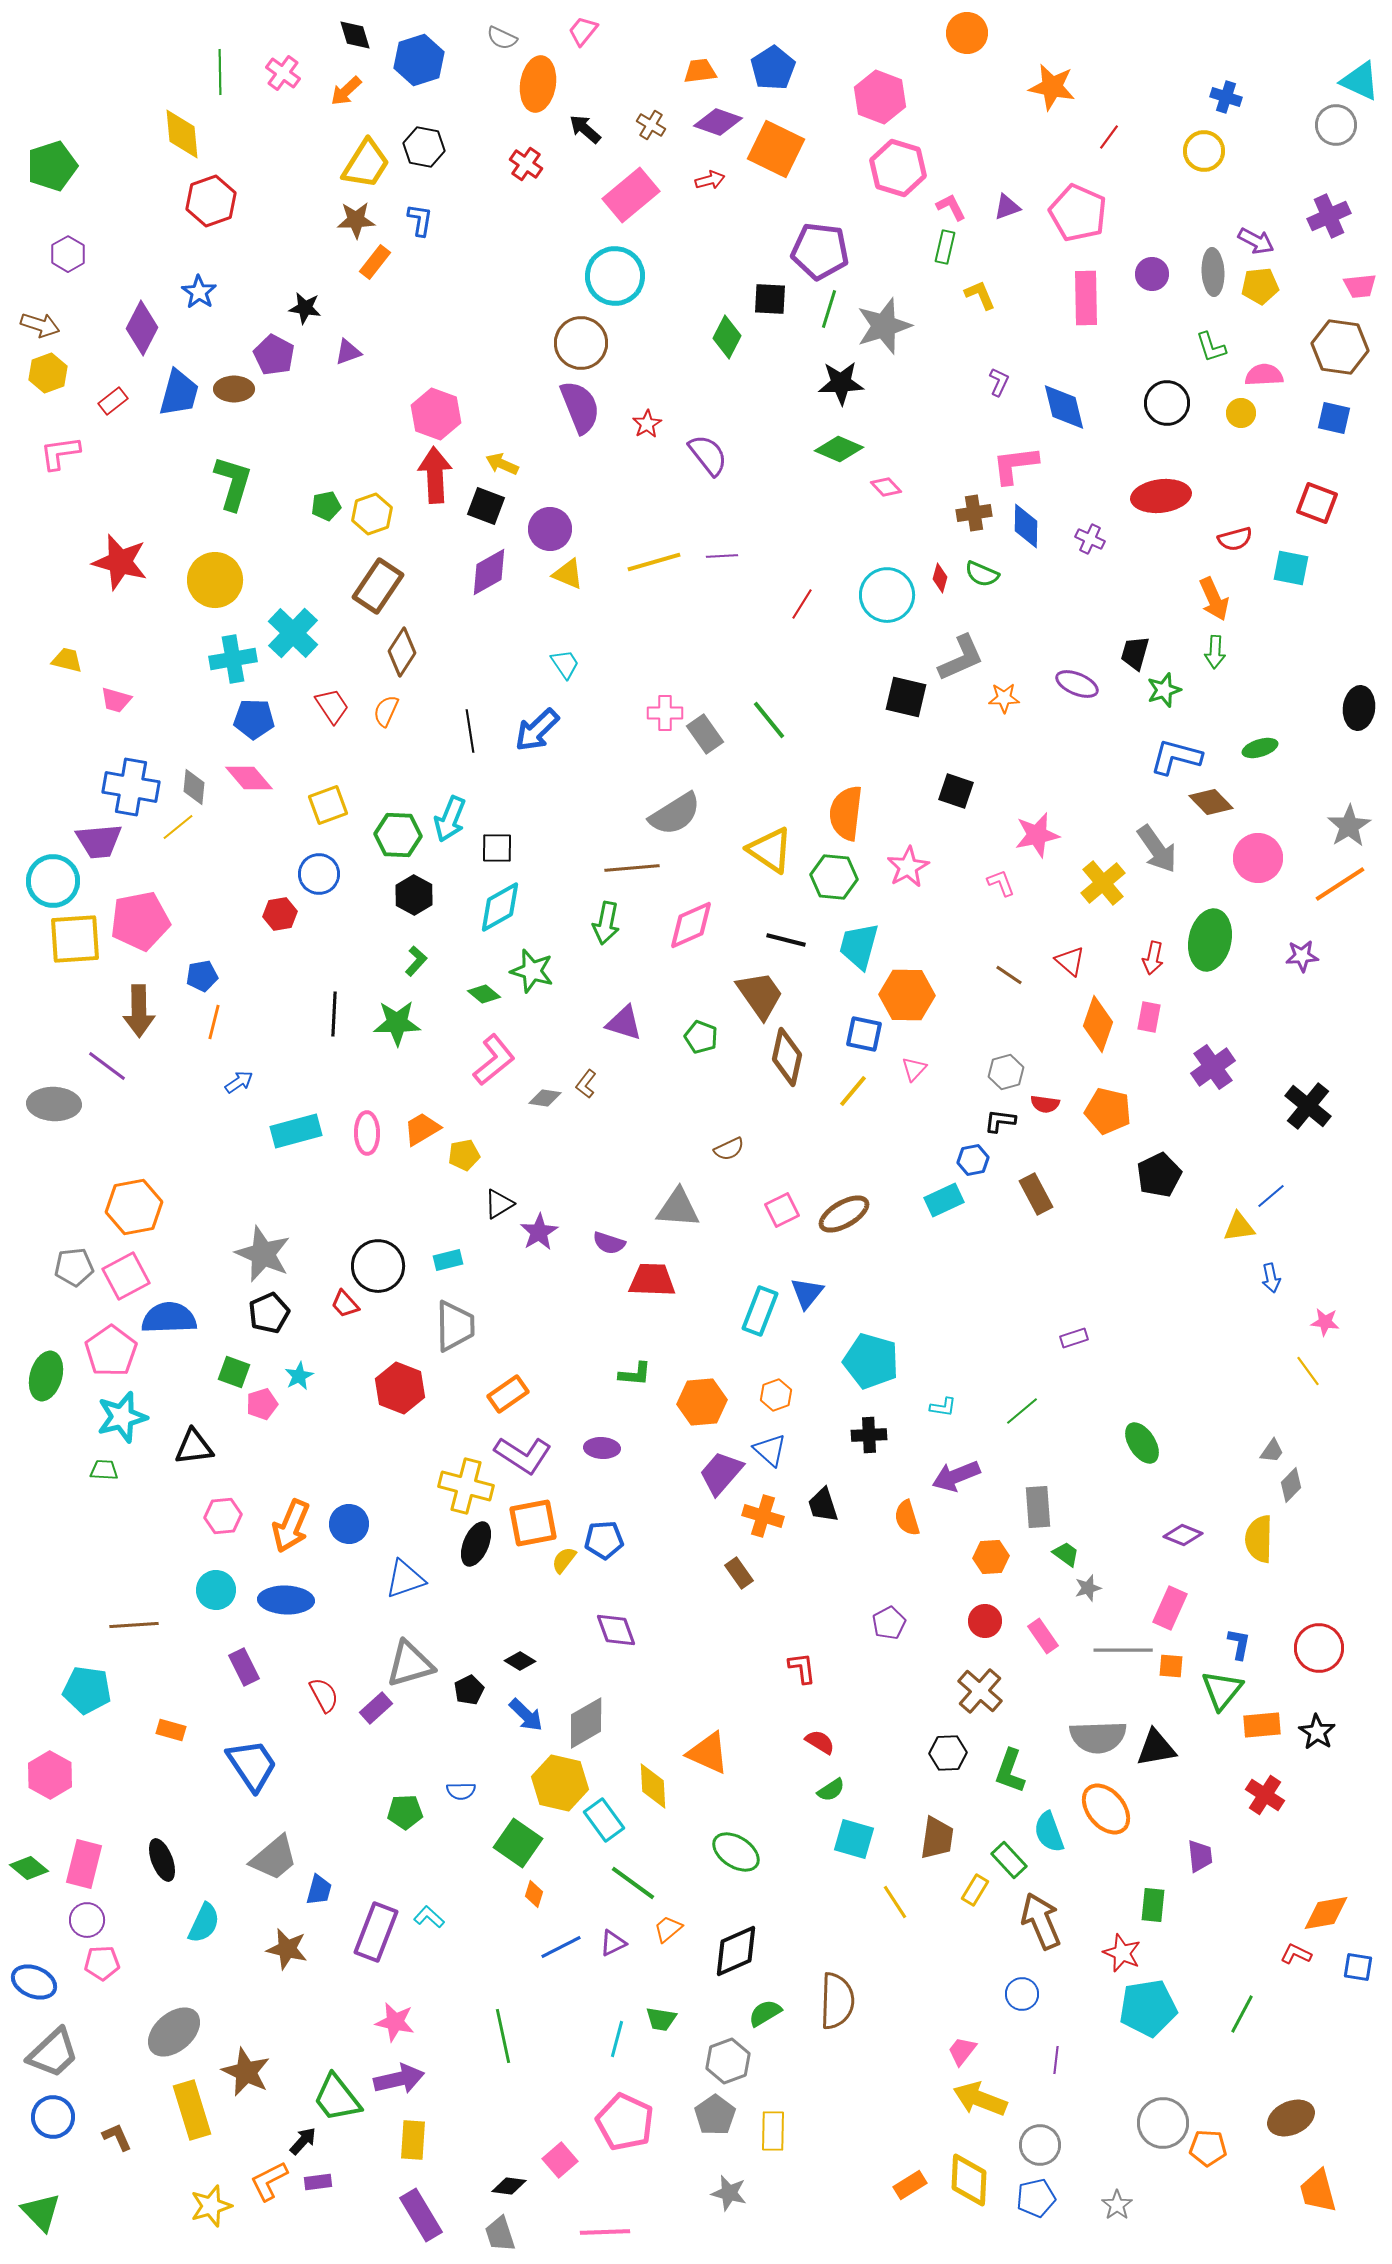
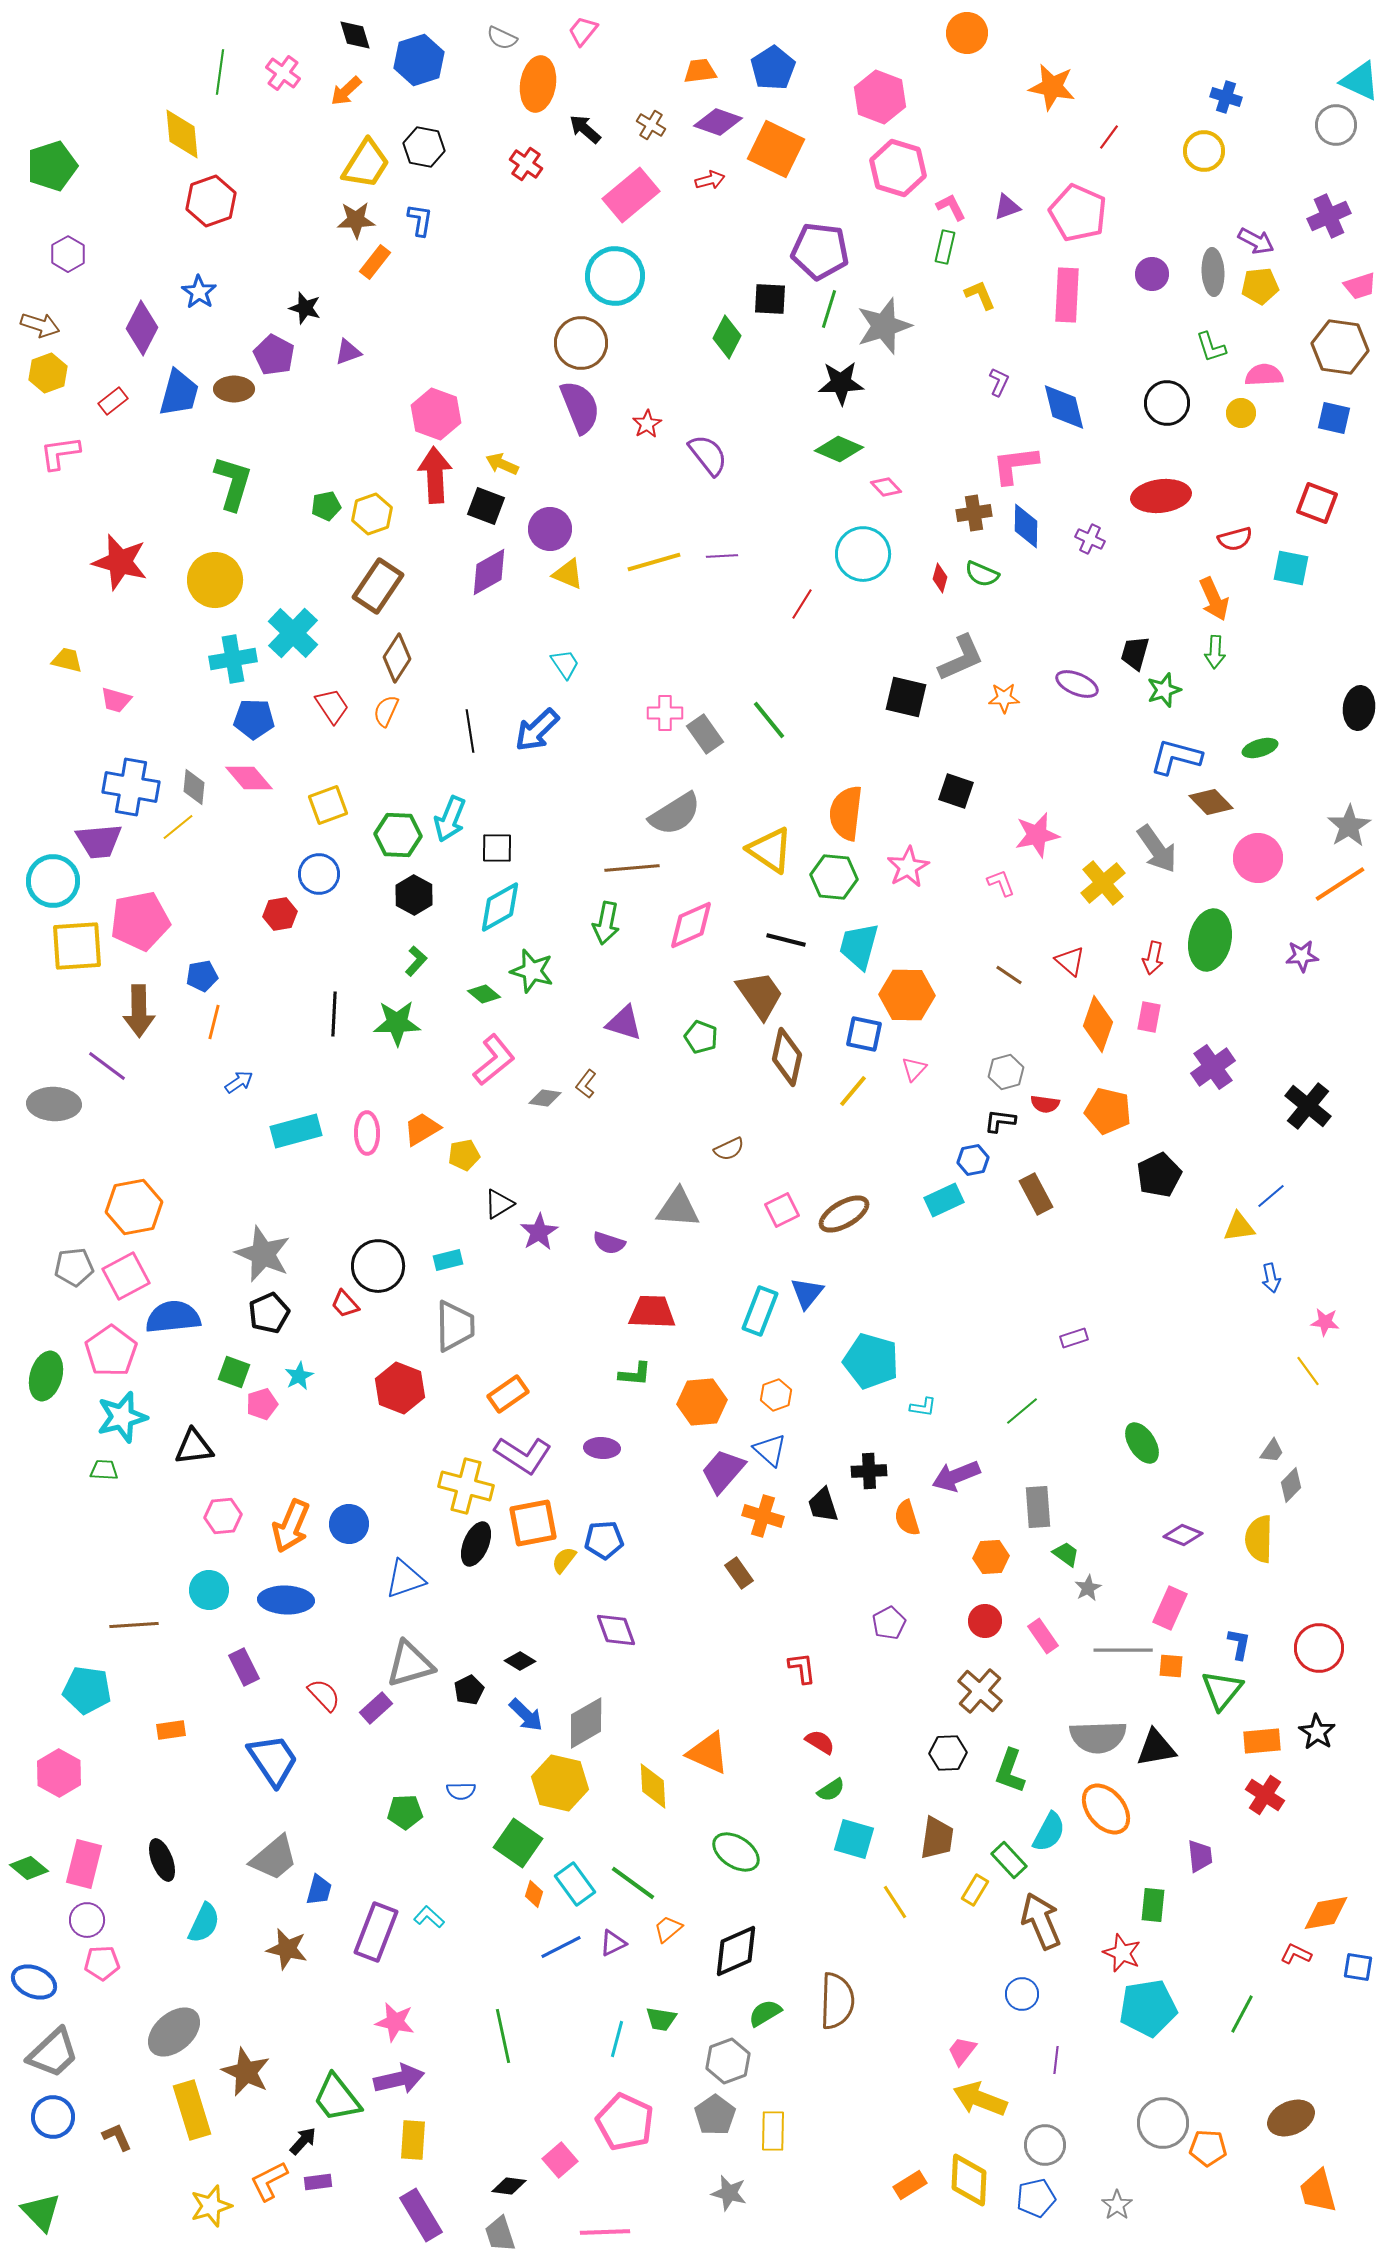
green line at (220, 72): rotated 9 degrees clockwise
pink trapezoid at (1360, 286): rotated 12 degrees counterclockwise
pink rectangle at (1086, 298): moved 19 px left, 3 px up; rotated 4 degrees clockwise
black star at (305, 308): rotated 8 degrees clockwise
cyan circle at (887, 595): moved 24 px left, 41 px up
brown diamond at (402, 652): moved 5 px left, 6 px down
yellow square at (75, 939): moved 2 px right, 7 px down
red trapezoid at (652, 1280): moved 32 px down
blue semicircle at (169, 1318): moved 4 px right, 1 px up; rotated 4 degrees counterclockwise
cyan L-shape at (943, 1407): moved 20 px left
black cross at (869, 1435): moved 36 px down
purple trapezoid at (721, 1473): moved 2 px right, 2 px up
gray star at (1088, 1588): rotated 12 degrees counterclockwise
cyan circle at (216, 1590): moved 7 px left
red semicircle at (324, 1695): rotated 15 degrees counterclockwise
orange rectangle at (1262, 1725): moved 16 px down
orange rectangle at (171, 1730): rotated 24 degrees counterclockwise
blue trapezoid at (252, 1765): moved 21 px right, 5 px up
pink hexagon at (50, 1775): moved 9 px right, 2 px up
cyan rectangle at (604, 1820): moved 29 px left, 64 px down
cyan semicircle at (1049, 1832): rotated 132 degrees counterclockwise
gray circle at (1040, 2145): moved 5 px right
